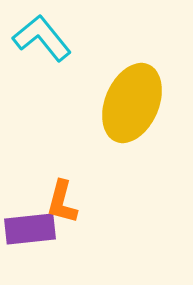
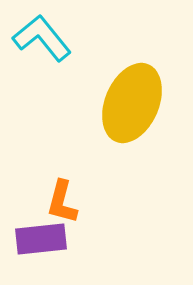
purple rectangle: moved 11 px right, 10 px down
